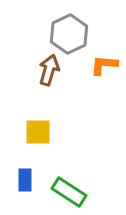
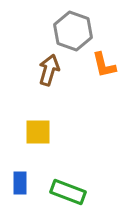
gray hexagon: moved 4 px right, 3 px up; rotated 15 degrees counterclockwise
orange L-shape: rotated 108 degrees counterclockwise
blue rectangle: moved 5 px left, 3 px down
green rectangle: moved 1 px left; rotated 12 degrees counterclockwise
